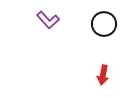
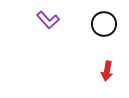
red arrow: moved 4 px right, 4 px up
